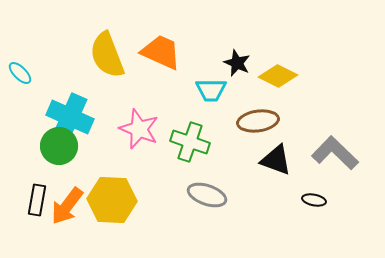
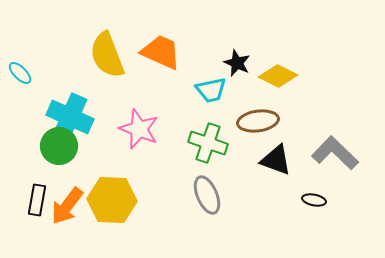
cyan trapezoid: rotated 12 degrees counterclockwise
green cross: moved 18 px right, 1 px down
gray ellipse: rotated 48 degrees clockwise
